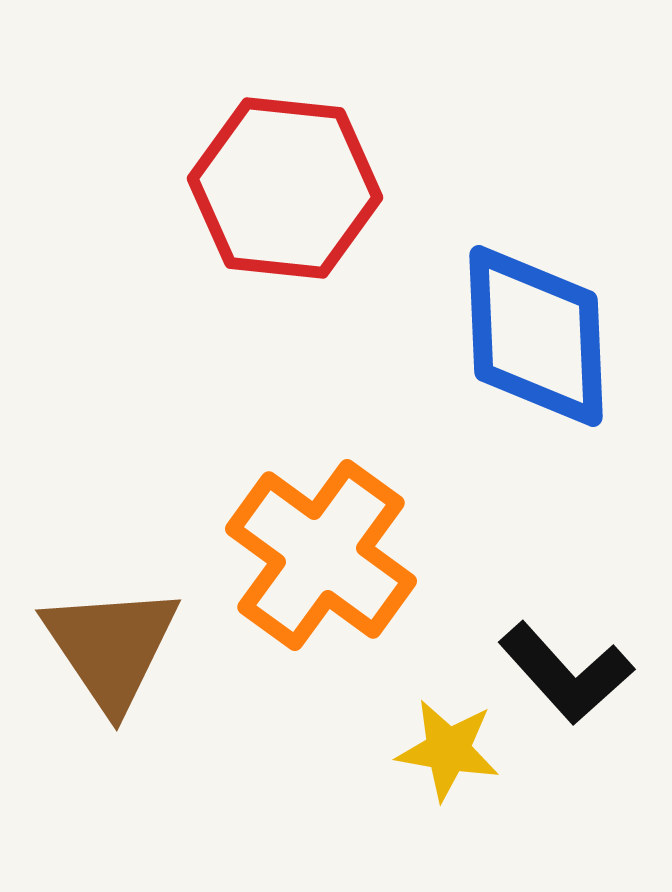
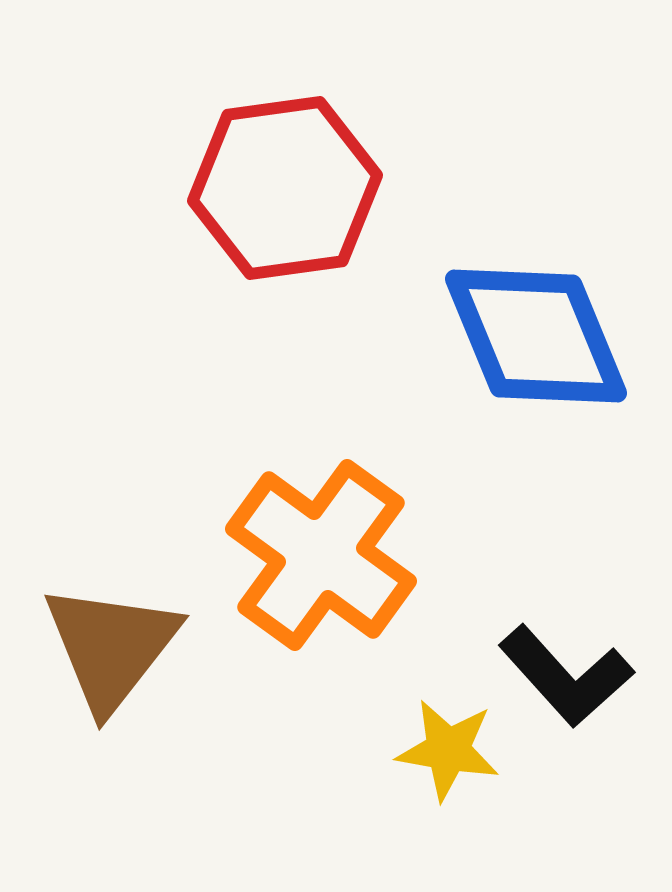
red hexagon: rotated 14 degrees counterclockwise
blue diamond: rotated 20 degrees counterclockwise
brown triangle: rotated 12 degrees clockwise
black L-shape: moved 3 px down
